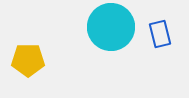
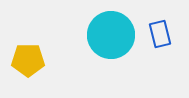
cyan circle: moved 8 px down
